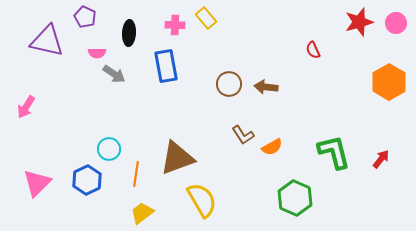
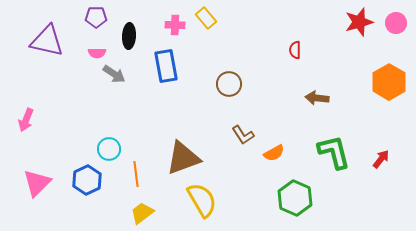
purple pentagon: moved 11 px right; rotated 25 degrees counterclockwise
black ellipse: moved 3 px down
red semicircle: moved 18 px left; rotated 24 degrees clockwise
brown arrow: moved 51 px right, 11 px down
pink arrow: moved 13 px down; rotated 10 degrees counterclockwise
orange semicircle: moved 2 px right, 6 px down
brown triangle: moved 6 px right
orange line: rotated 15 degrees counterclockwise
